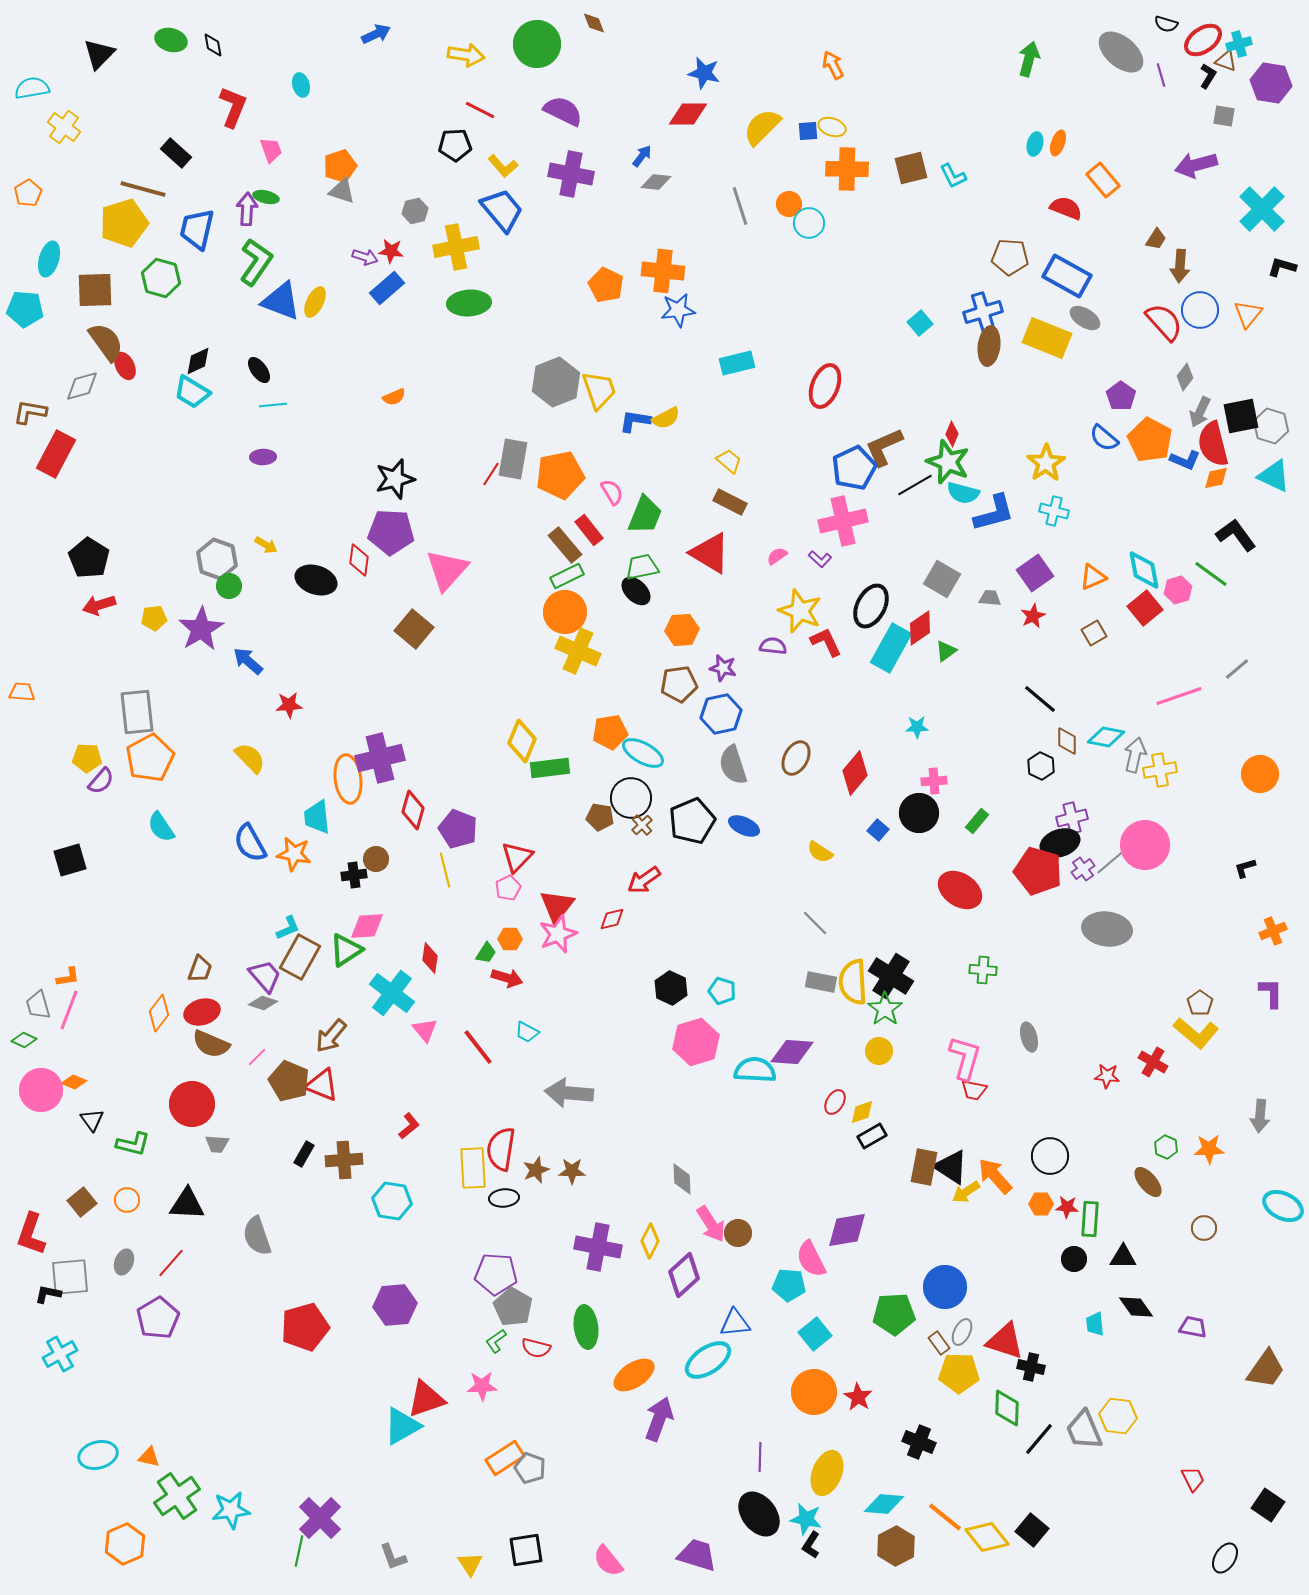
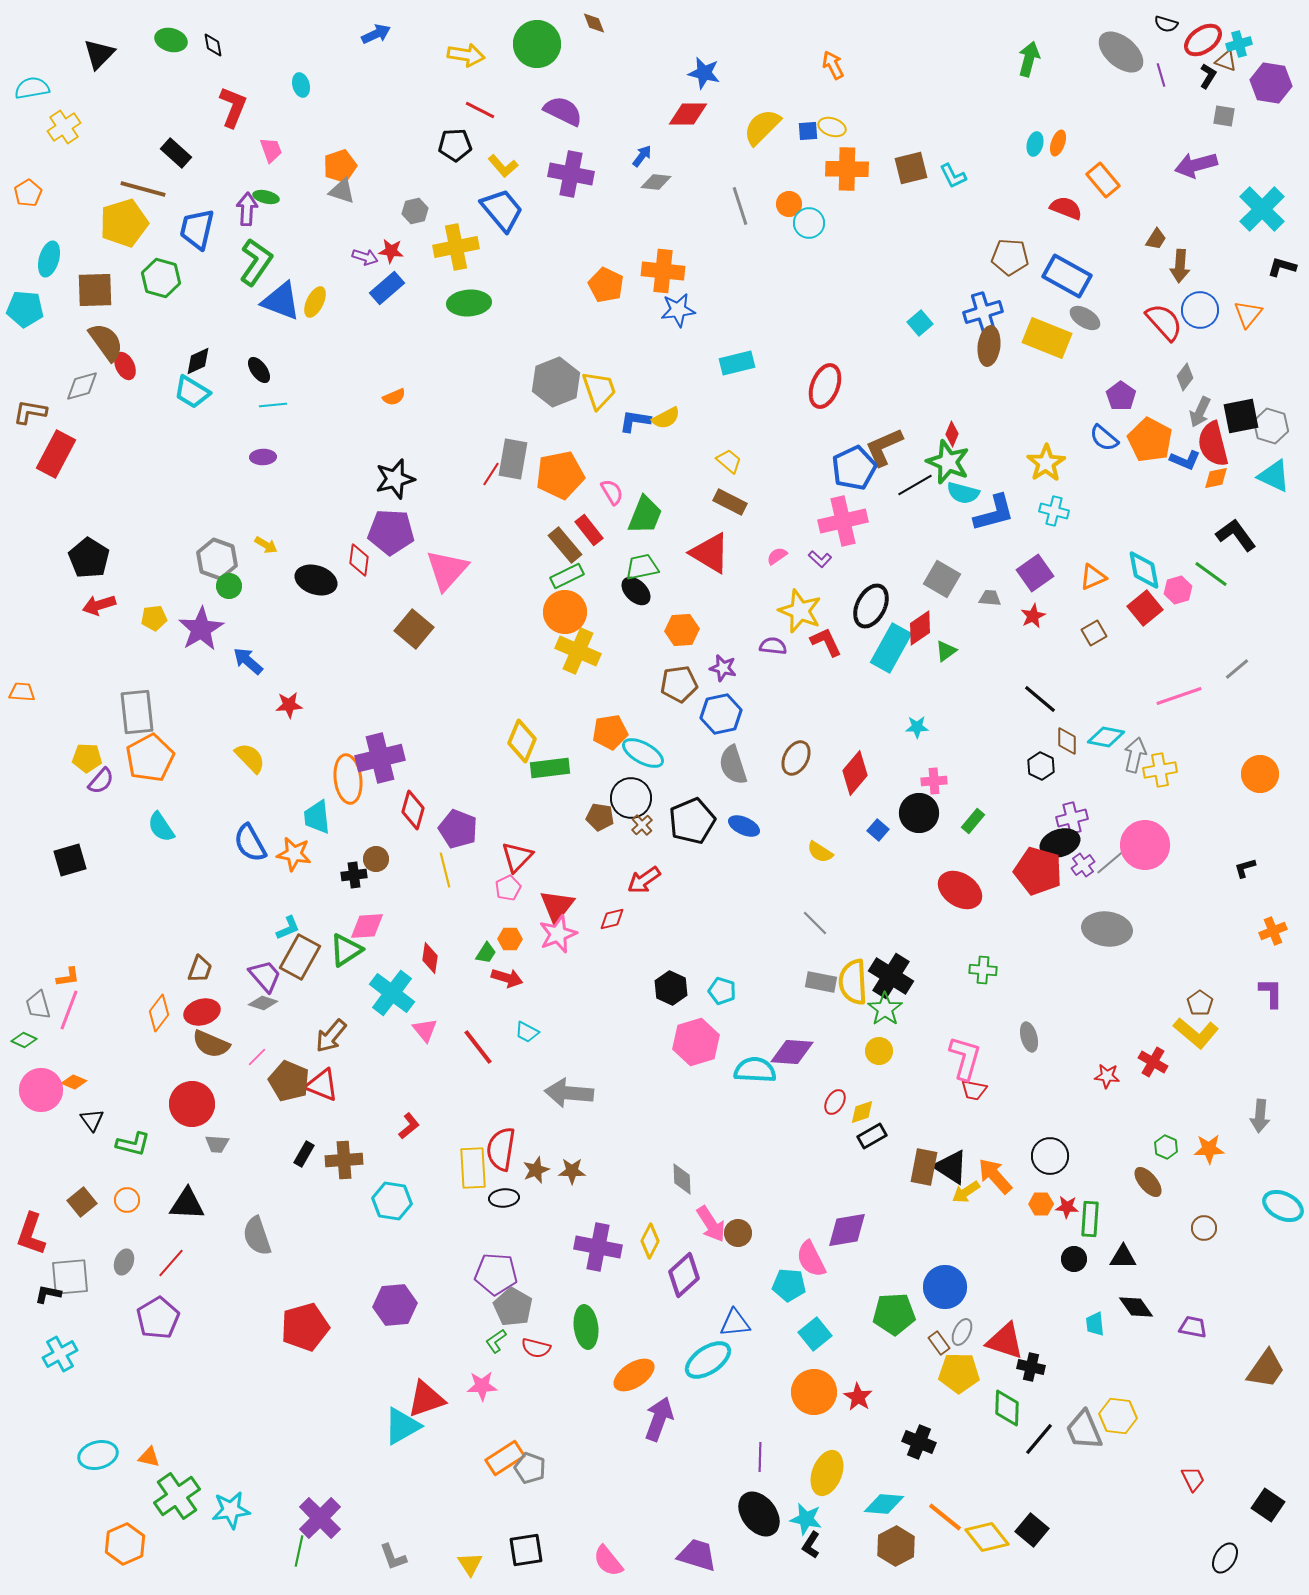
yellow cross at (64, 127): rotated 20 degrees clockwise
green rectangle at (977, 821): moved 4 px left
purple cross at (1083, 869): moved 4 px up
